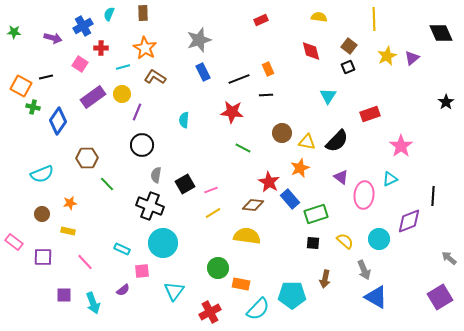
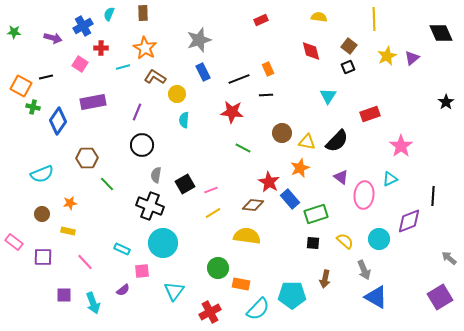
yellow circle at (122, 94): moved 55 px right
purple rectangle at (93, 97): moved 5 px down; rotated 25 degrees clockwise
